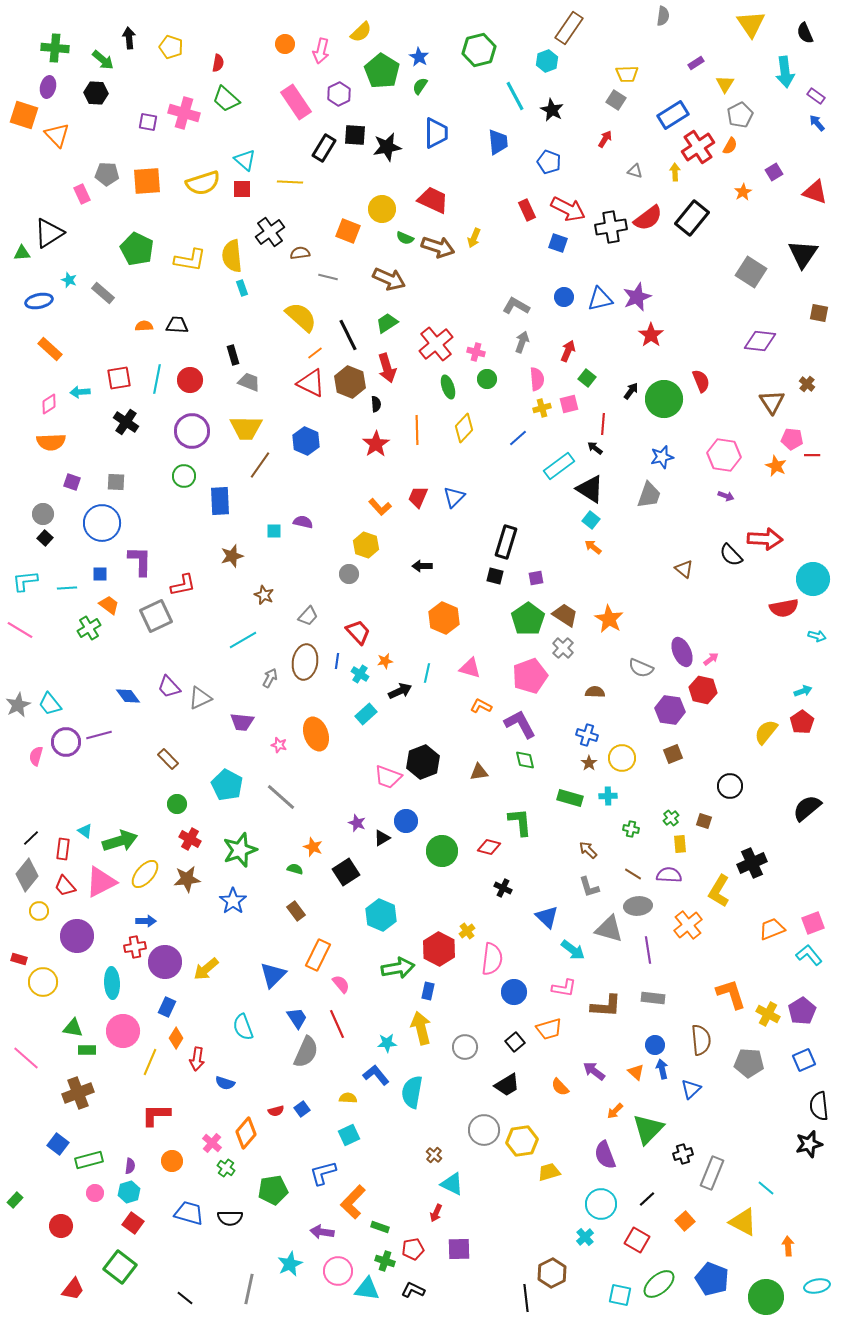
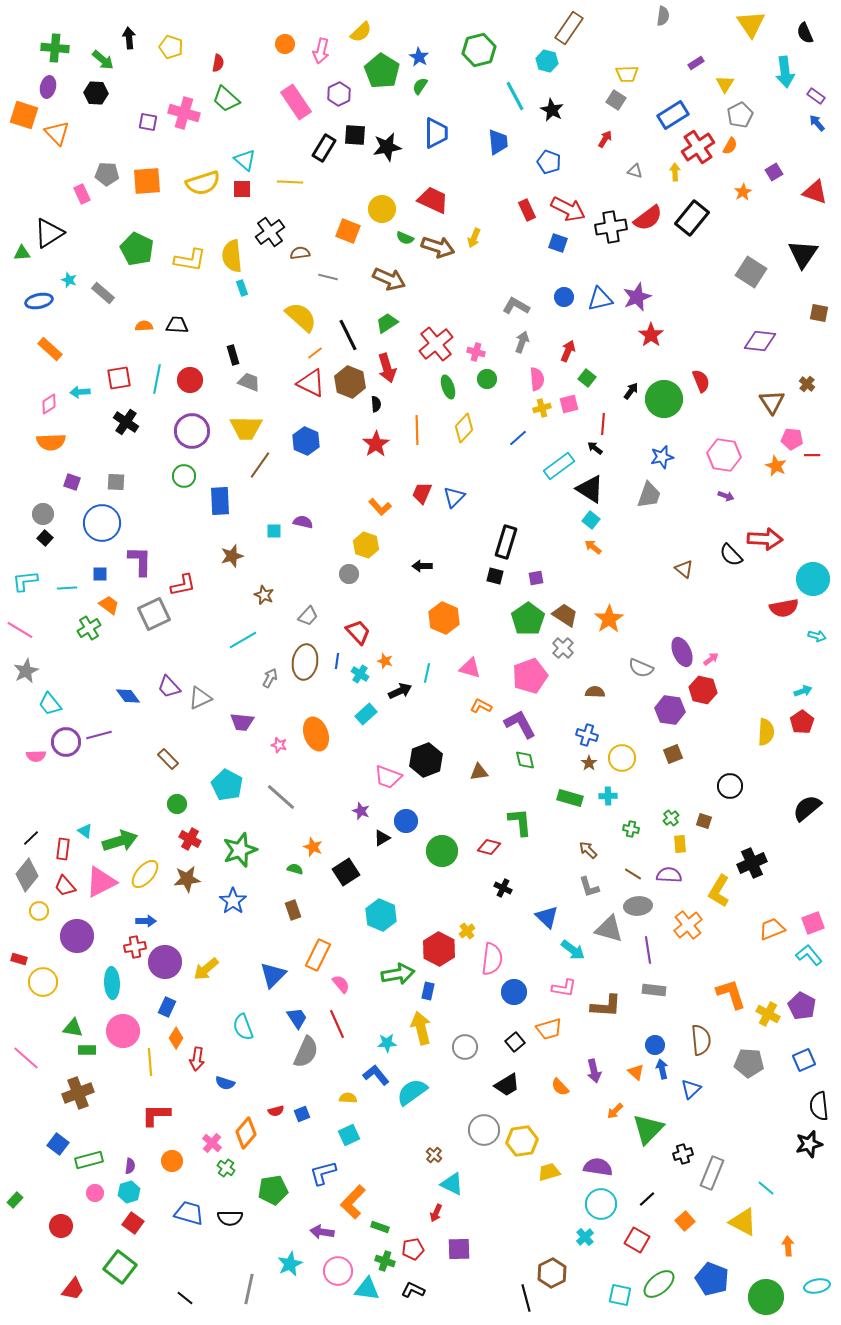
cyan hexagon at (547, 61): rotated 25 degrees counterclockwise
orange triangle at (57, 135): moved 2 px up
red trapezoid at (418, 497): moved 4 px right, 4 px up
gray square at (156, 616): moved 2 px left, 2 px up
orange star at (609, 619): rotated 8 degrees clockwise
orange star at (385, 661): rotated 28 degrees clockwise
gray star at (18, 705): moved 8 px right, 34 px up
yellow semicircle at (766, 732): rotated 144 degrees clockwise
pink semicircle at (36, 756): rotated 108 degrees counterclockwise
black hexagon at (423, 762): moved 3 px right, 2 px up
purple star at (357, 823): moved 4 px right, 12 px up
brown rectangle at (296, 911): moved 3 px left, 1 px up; rotated 18 degrees clockwise
green arrow at (398, 968): moved 6 px down
gray rectangle at (653, 998): moved 1 px right, 8 px up
purple pentagon at (802, 1011): moved 5 px up; rotated 12 degrees counterclockwise
yellow line at (150, 1062): rotated 28 degrees counterclockwise
purple arrow at (594, 1071): rotated 140 degrees counterclockwise
cyan semicircle at (412, 1092): rotated 44 degrees clockwise
blue square at (302, 1109): moved 5 px down; rotated 14 degrees clockwise
purple semicircle at (605, 1155): moved 7 px left, 12 px down; rotated 120 degrees clockwise
black line at (526, 1298): rotated 8 degrees counterclockwise
